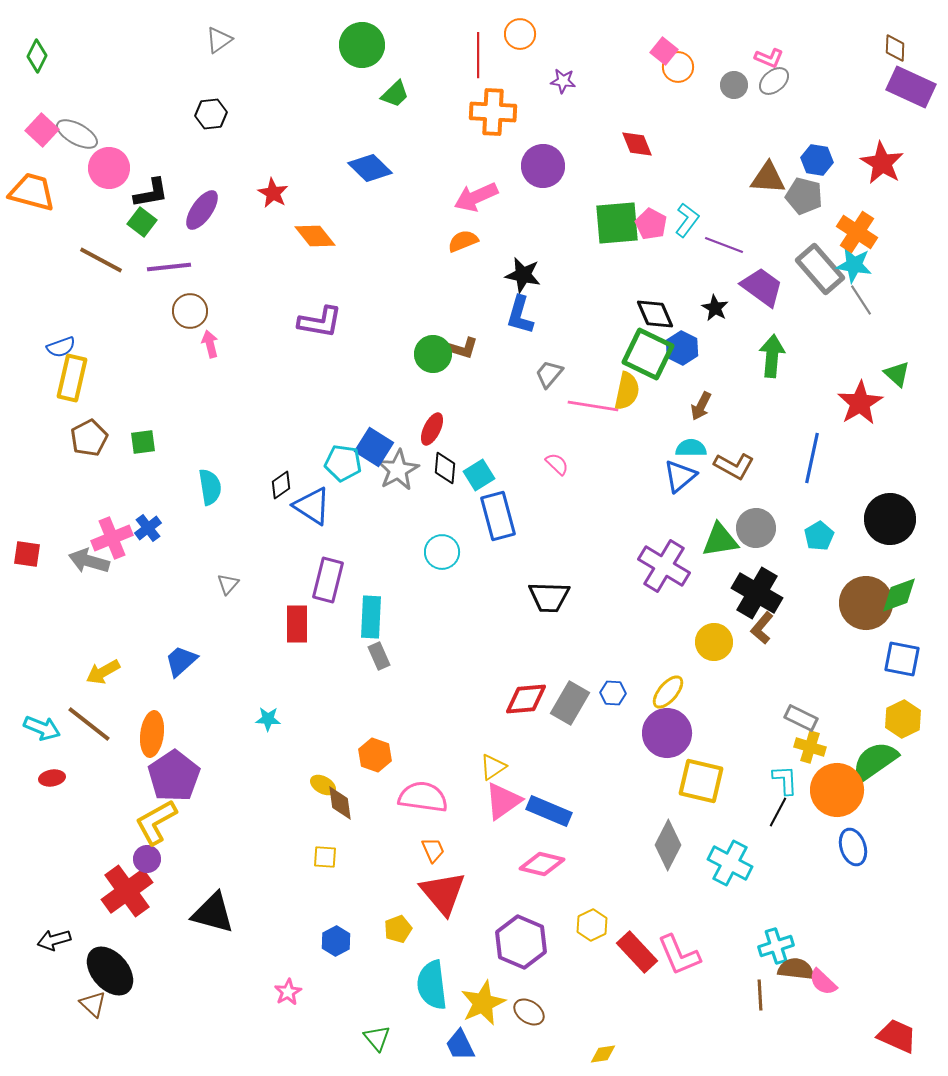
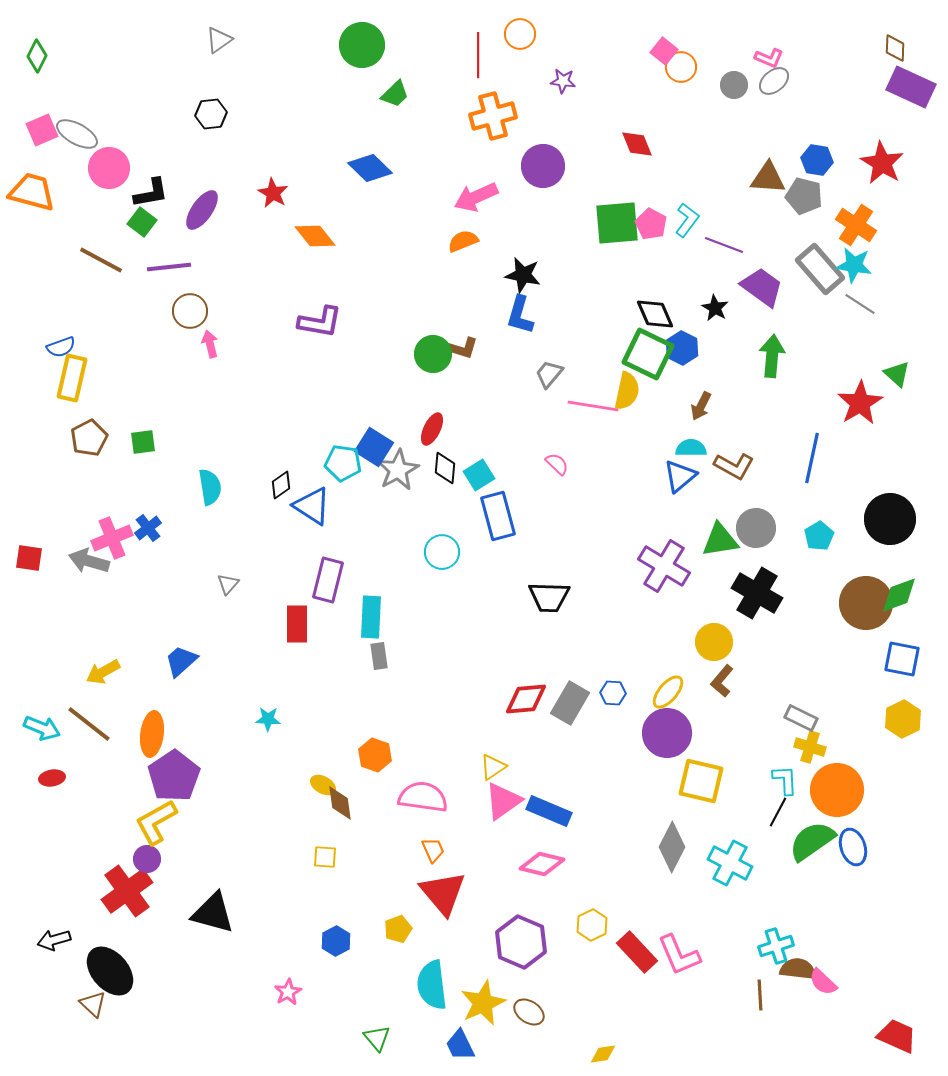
orange circle at (678, 67): moved 3 px right
orange cross at (493, 112): moved 4 px down; rotated 18 degrees counterclockwise
pink square at (42, 130): rotated 24 degrees clockwise
orange cross at (857, 232): moved 1 px left, 7 px up
gray line at (861, 300): moved 1 px left, 4 px down; rotated 24 degrees counterclockwise
red square at (27, 554): moved 2 px right, 4 px down
brown L-shape at (762, 628): moved 40 px left, 53 px down
gray rectangle at (379, 656): rotated 16 degrees clockwise
green semicircle at (875, 761): moved 63 px left, 80 px down
gray diamond at (668, 845): moved 4 px right, 2 px down
brown semicircle at (796, 969): moved 2 px right
